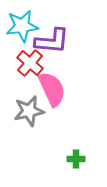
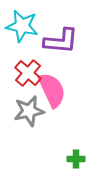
cyan star: rotated 20 degrees clockwise
purple L-shape: moved 9 px right
red cross: moved 2 px left, 10 px down
pink semicircle: moved 1 px down
